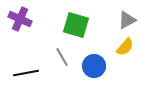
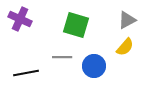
gray line: rotated 60 degrees counterclockwise
